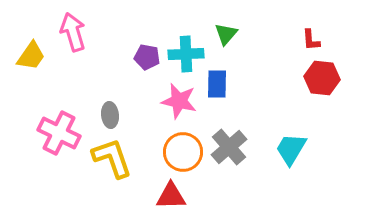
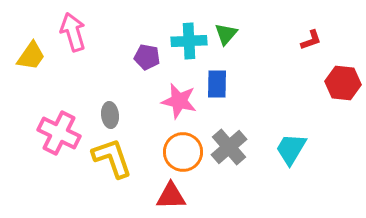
red L-shape: rotated 105 degrees counterclockwise
cyan cross: moved 3 px right, 13 px up
red hexagon: moved 21 px right, 5 px down
